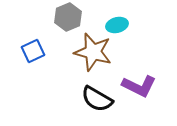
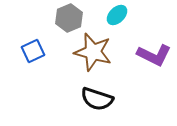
gray hexagon: moved 1 px right, 1 px down
cyan ellipse: moved 10 px up; rotated 30 degrees counterclockwise
purple L-shape: moved 15 px right, 31 px up
black semicircle: rotated 12 degrees counterclockwise
